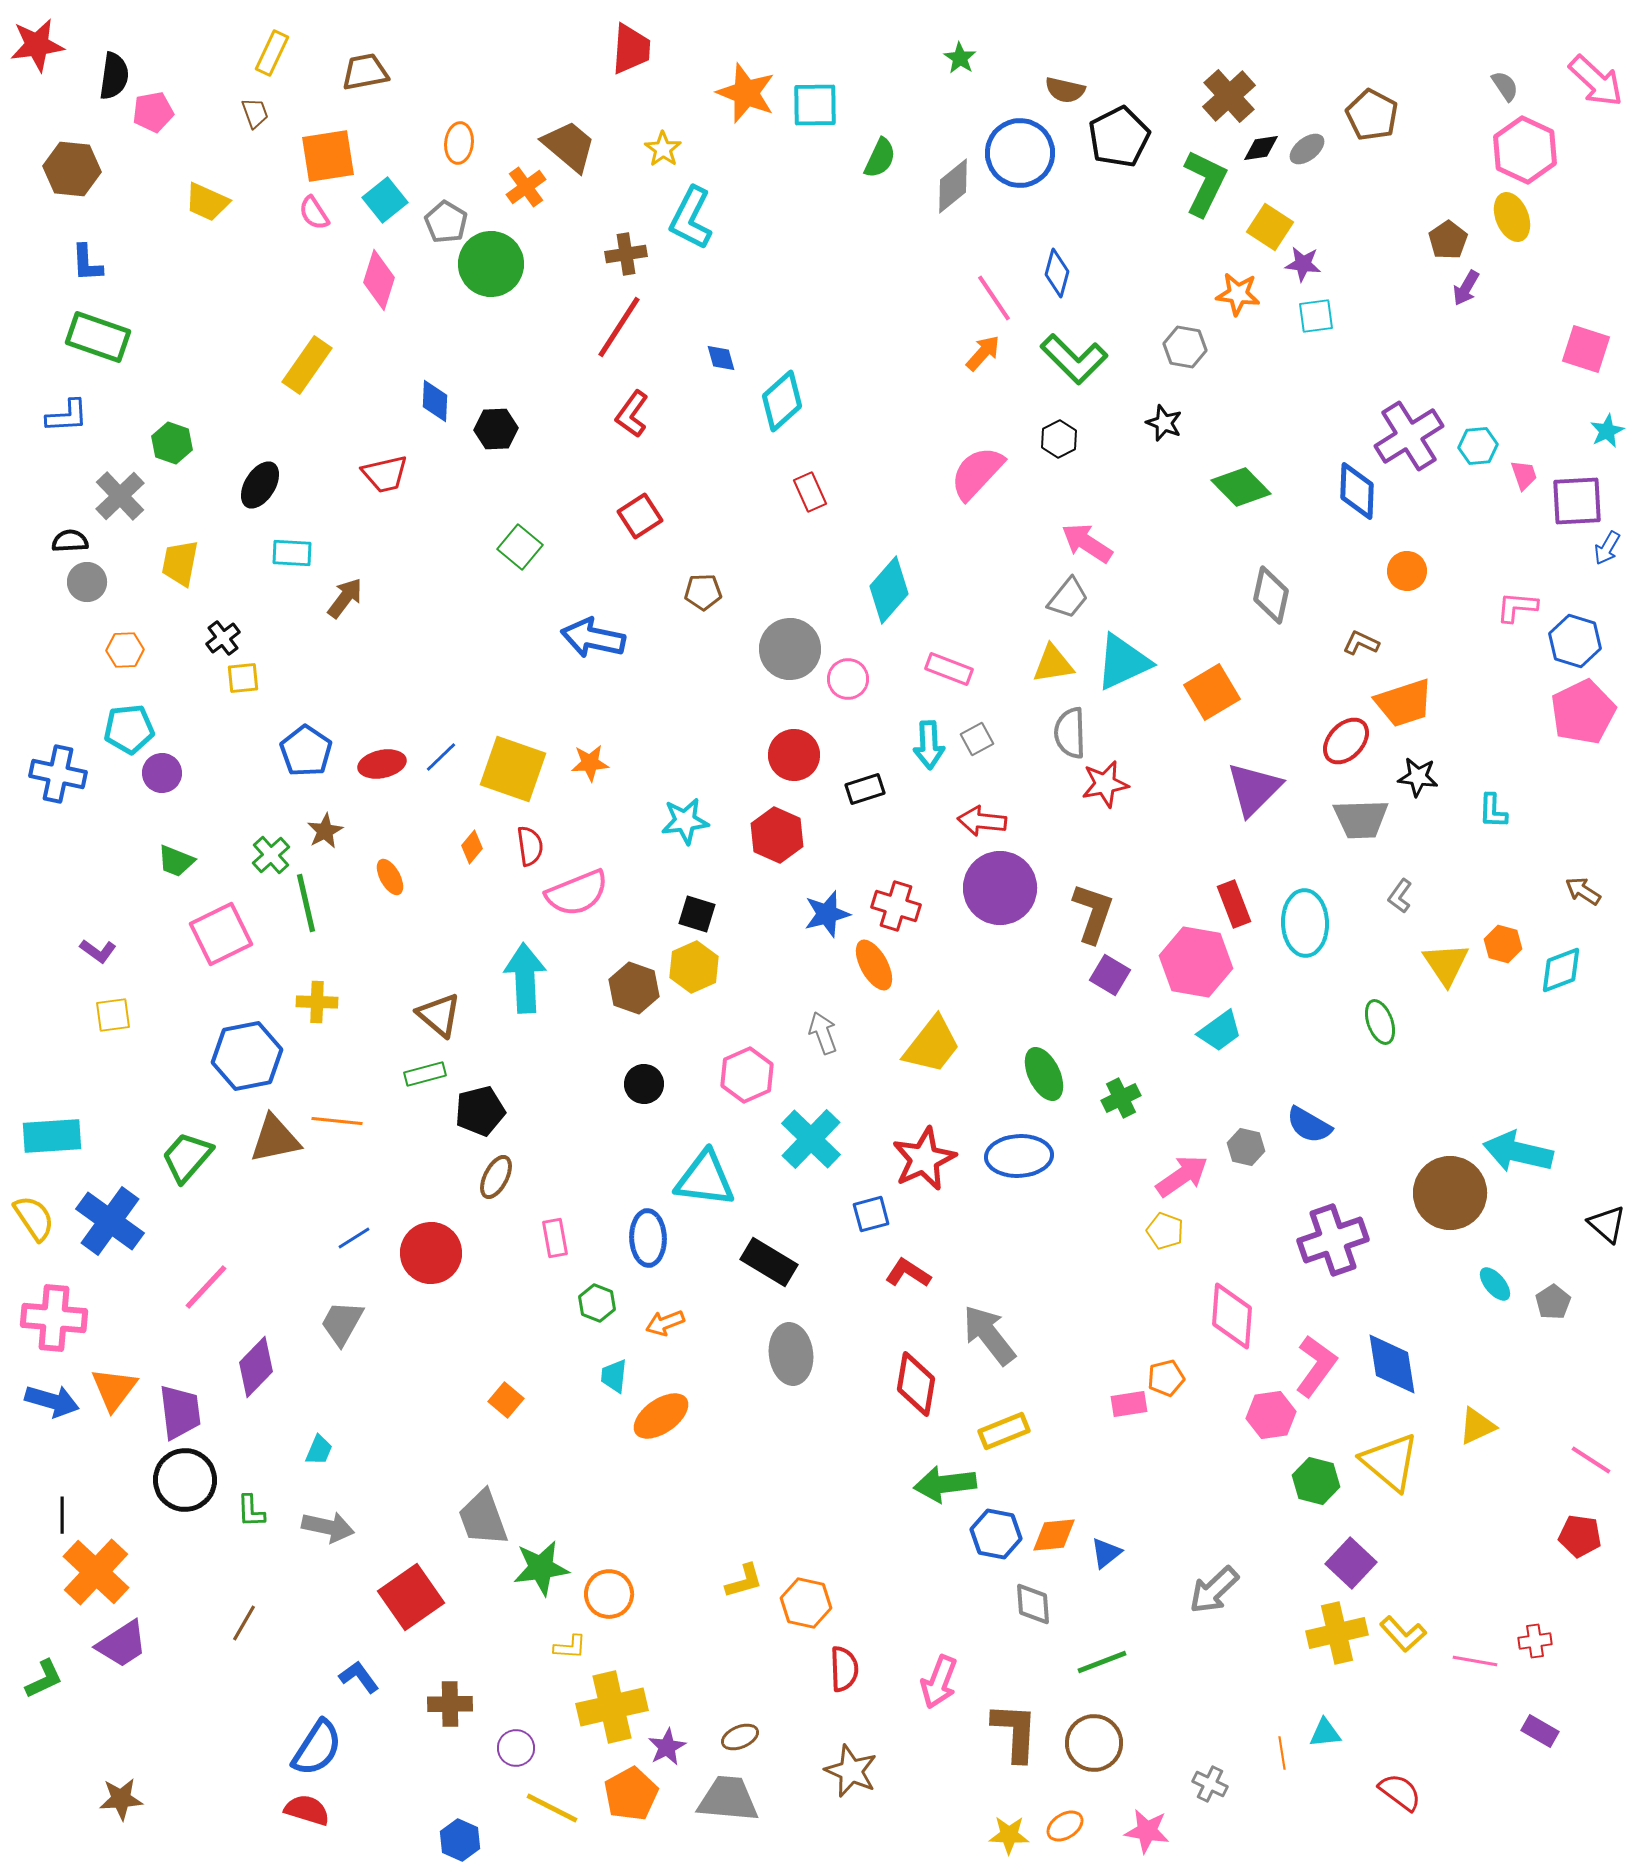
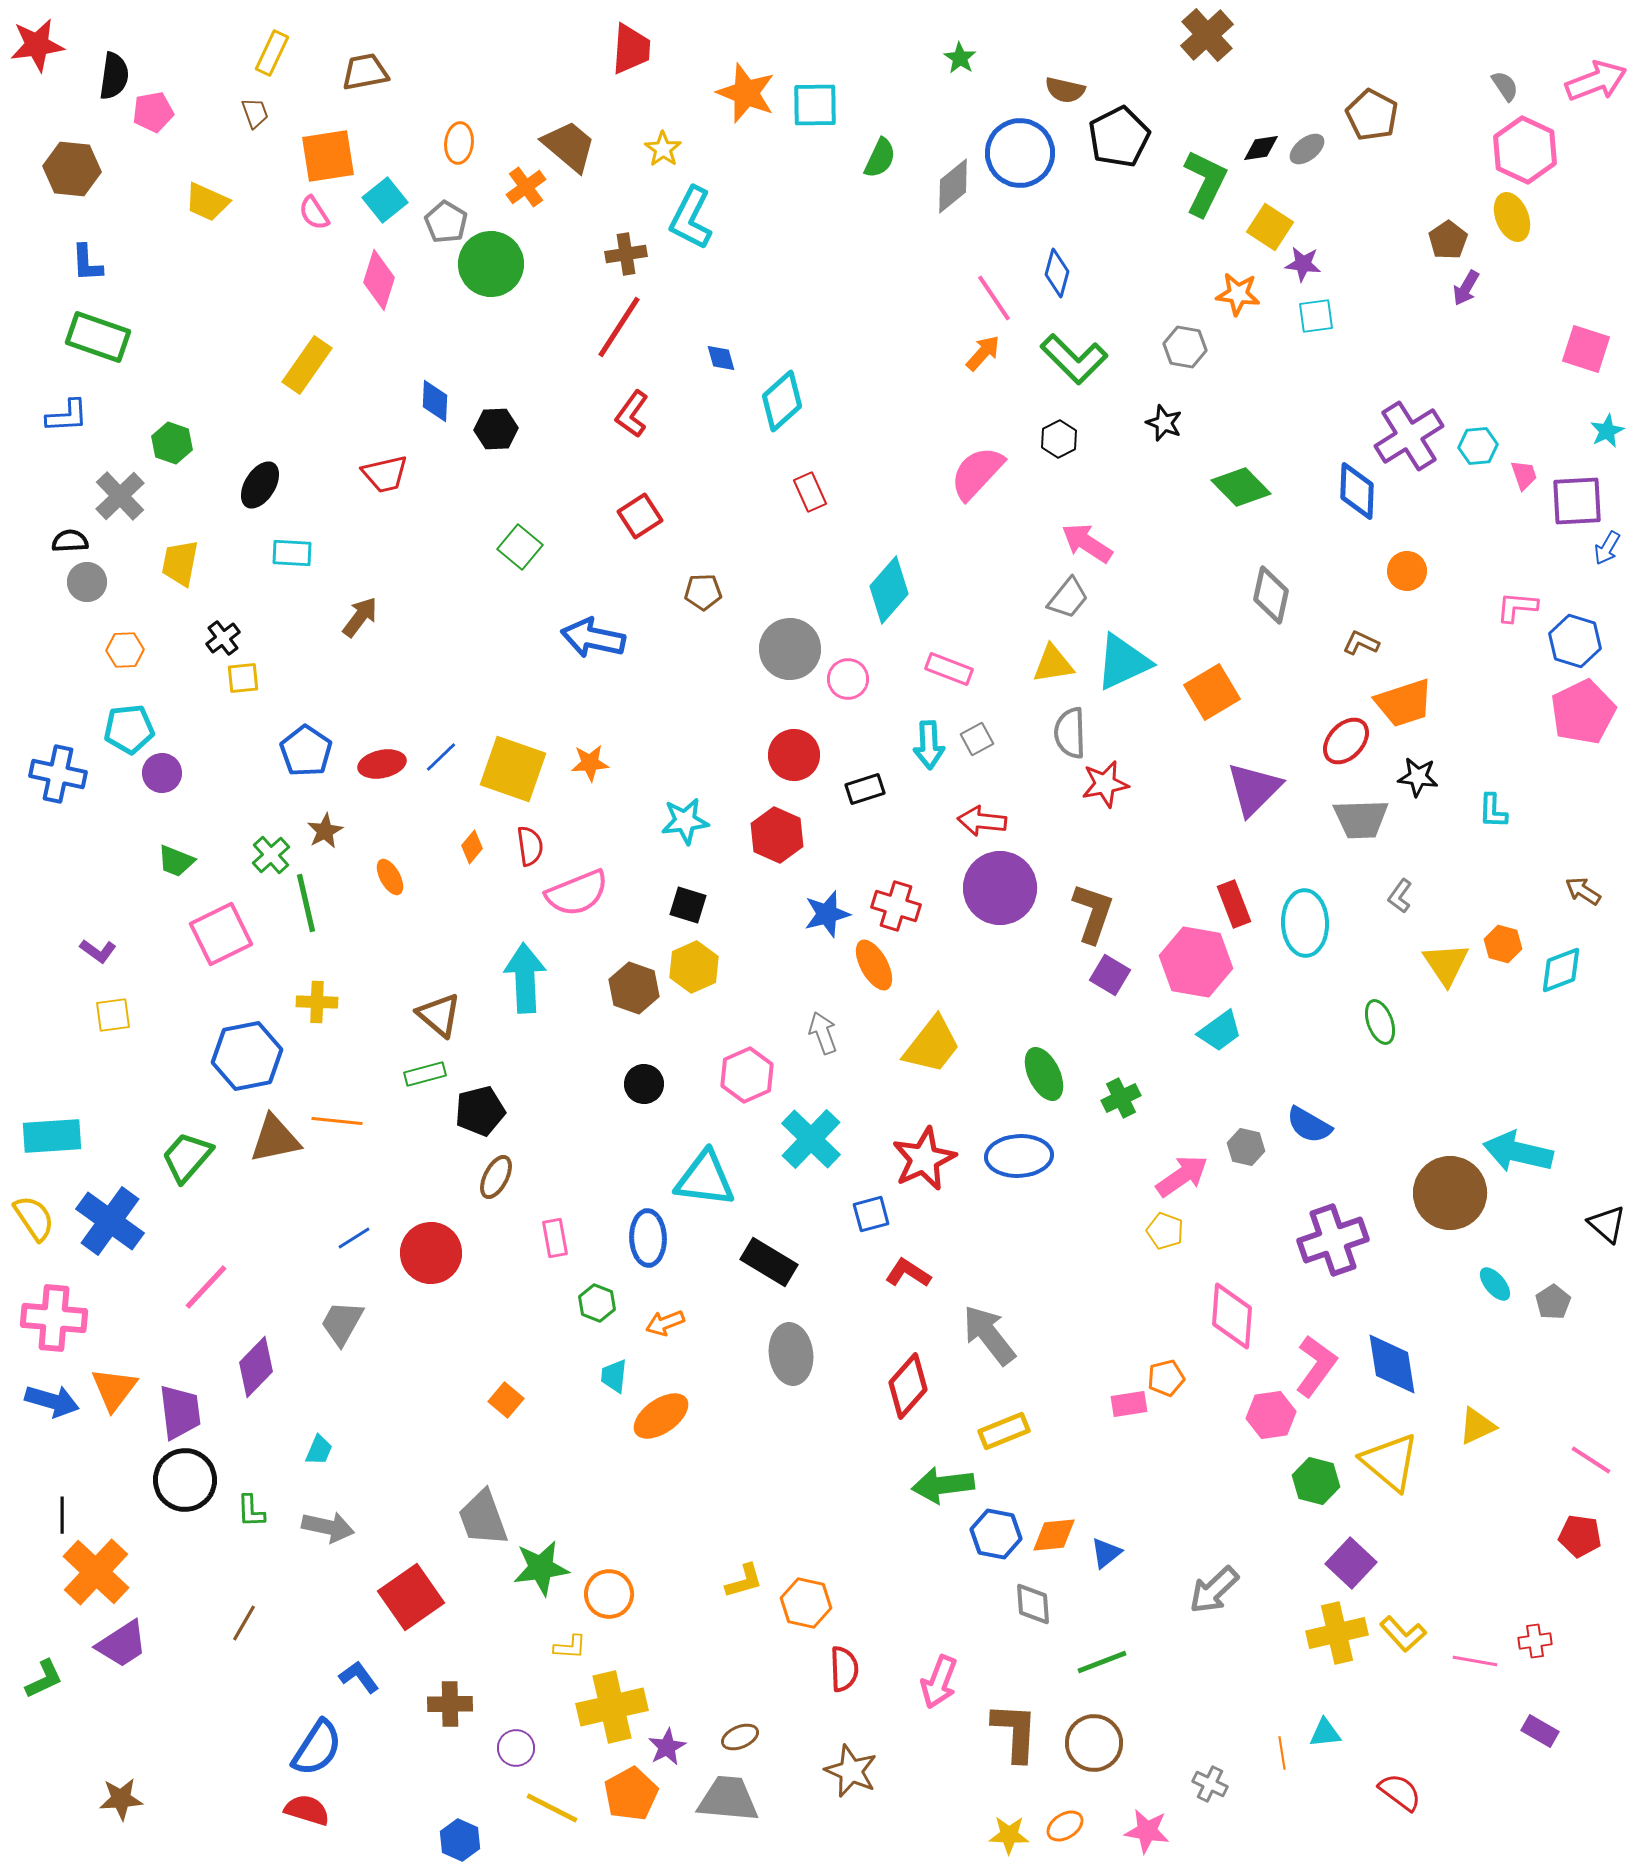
pink arrow at (1596, 81): rotated 64 degrees counterclockwise
brown cross at (1229, 96): moved 22 px left, 61 px up
brown arrow at (345, 598): moved 15 px right, 19 px down
black square at (697, 914): moved 9 px left, 9 px up
red diamond at (916, 1384): moved 8 px left, 2 px down; rotated 32 degrees clockwise
green arrow at (945, 1484): moved 2 px left, 1 px down
